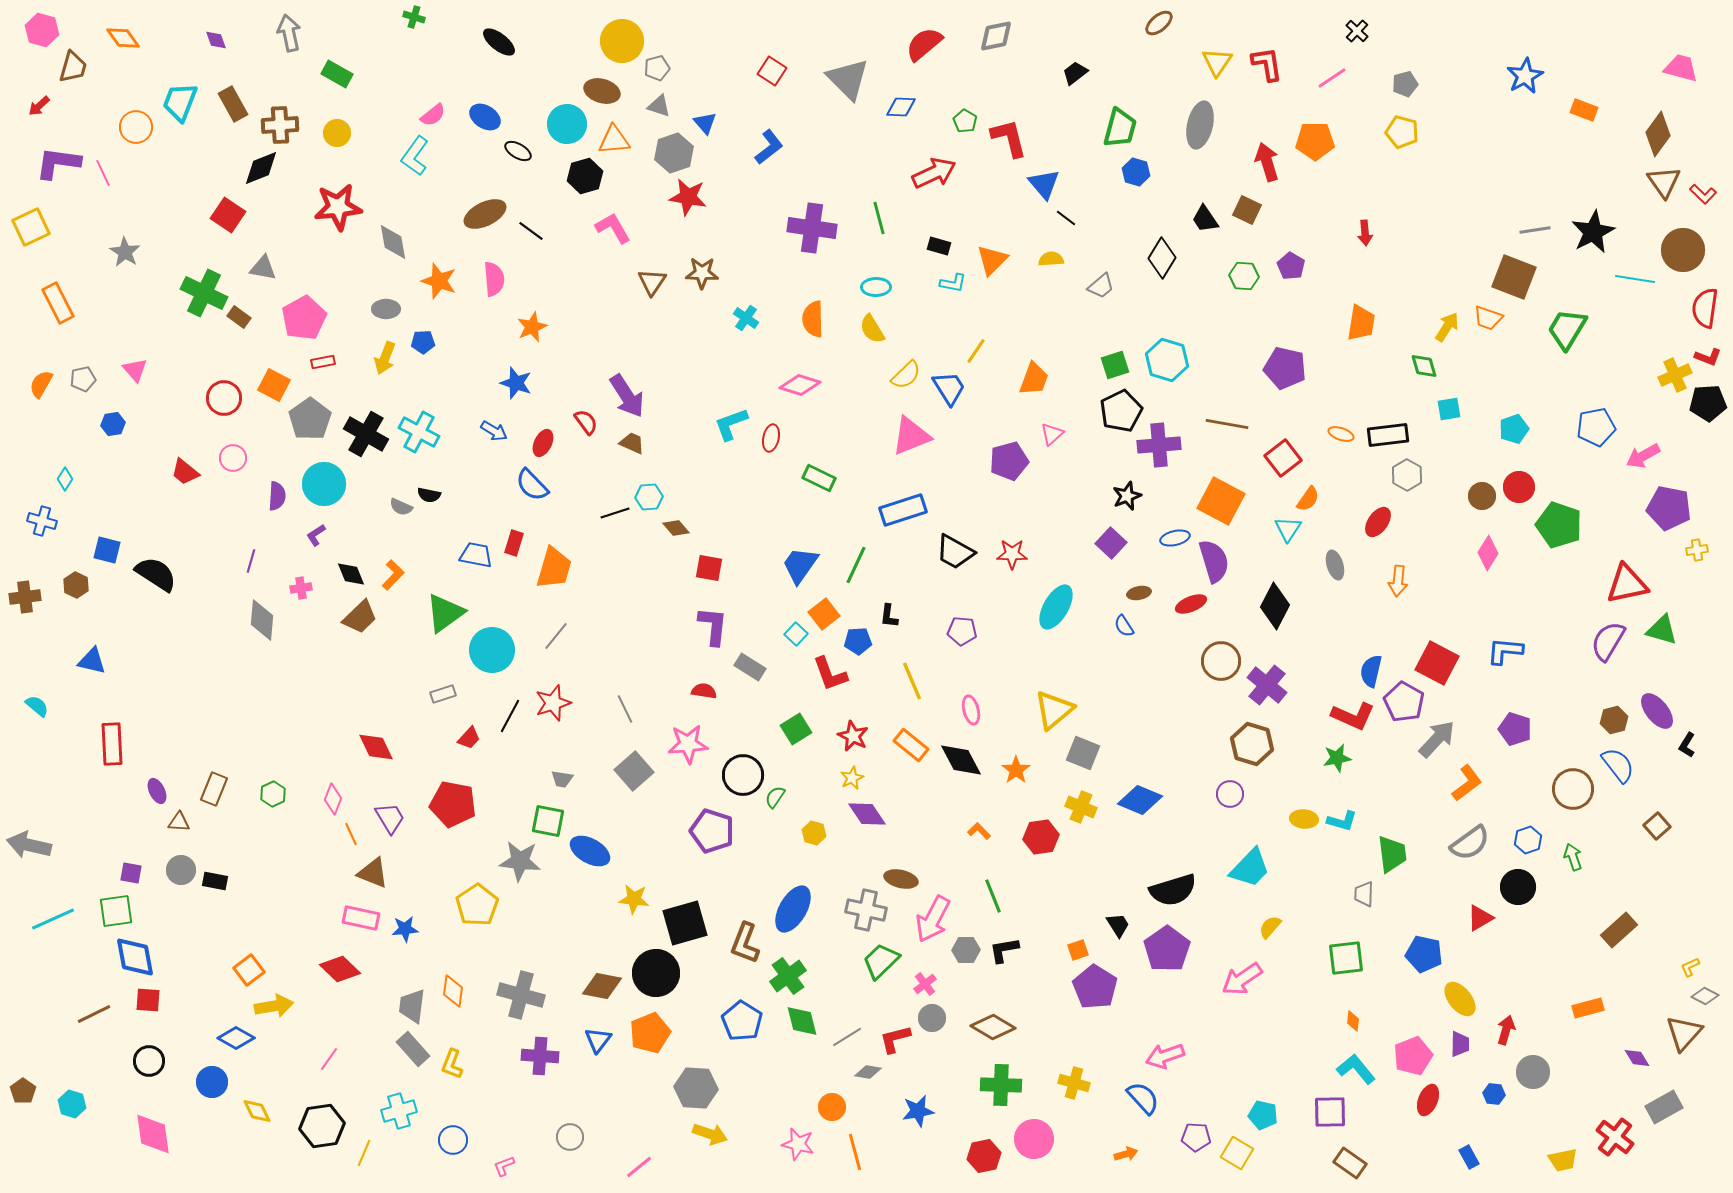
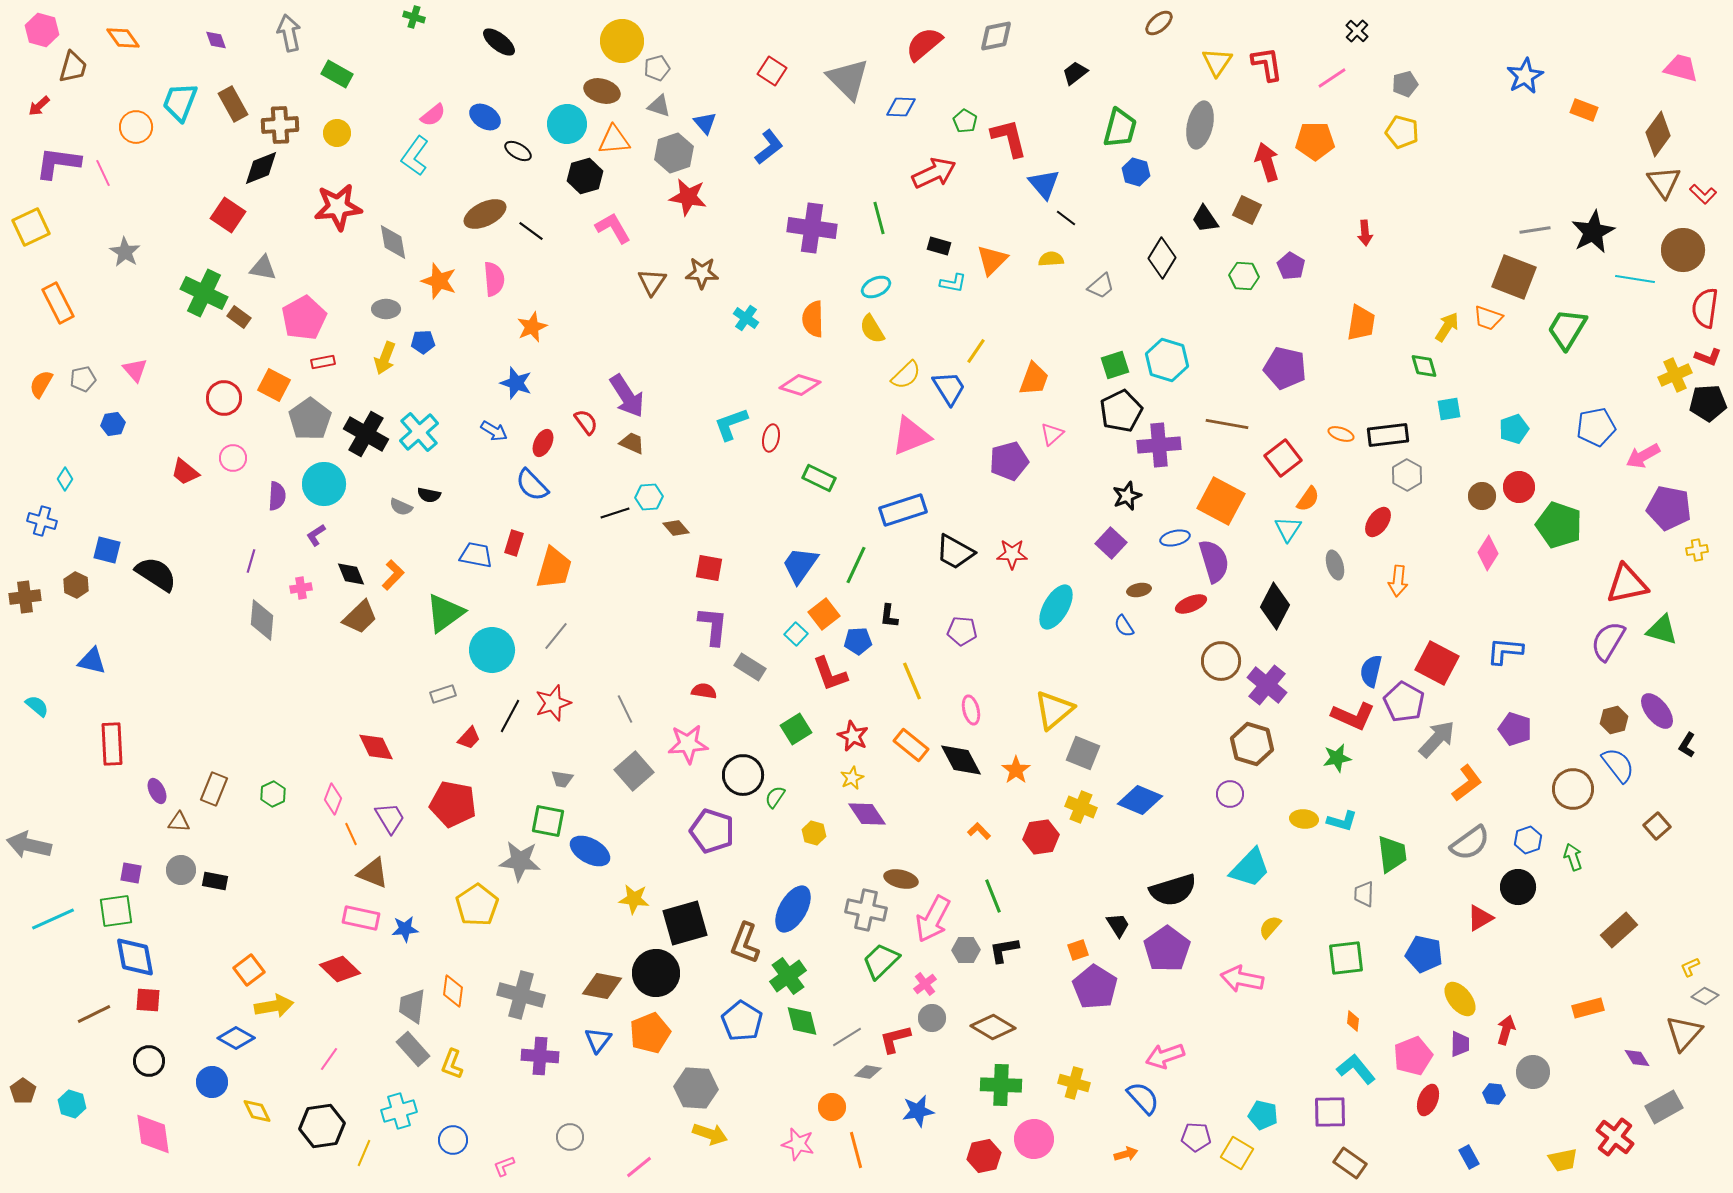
cyan ellipse at (876, 287): rotated 24 degrees counterclockwise
cyan cross at (419, 432): rotated 21 degrees clockwise
brown ellipse at (1139, 593): moved 3 px up
pink arrow at (1242, 979): rotated 45 degrees clockwise
orange line at (855, 1152): moved 1 px right, 2 px up
